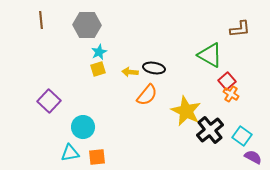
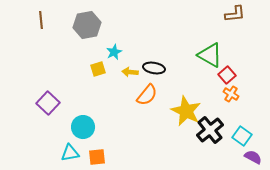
gray hexagon: rotated 12 degrees counterclockwise
brown L-shape: moved 5 px left, 15 px up
cyan star: moved 15 px right
red square: moved 6 px up
purple square: moved 1 px left, 2 px down
